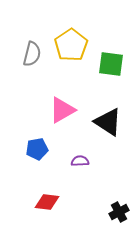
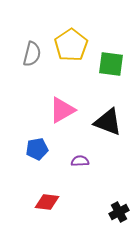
black triangle: rotated 12 degrees counterclockwise
